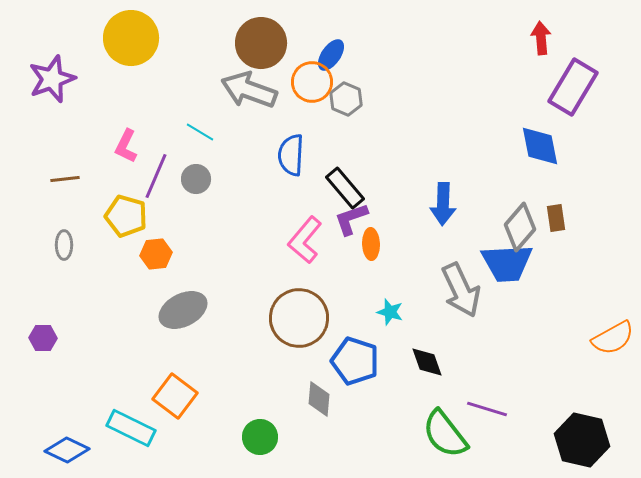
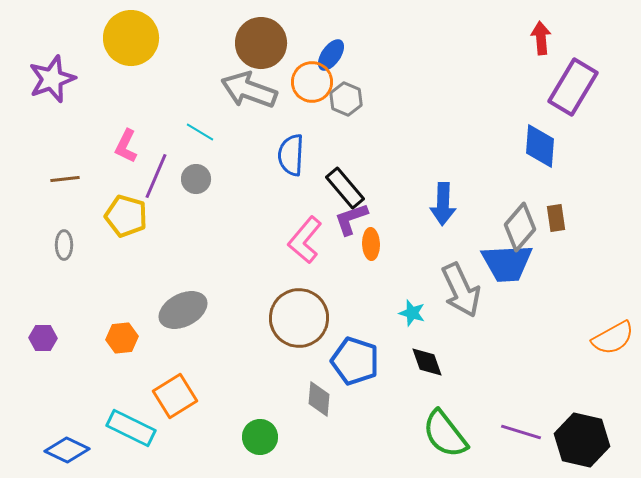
blue diamond at (540, 146): rotated 15 degrees clockwise
orange hexagon at (156, 254): moved 34 px left, 84 px down
cyan star at (390, 312): moved 22 px right, 1 px down
orange square at (175, 396): rotated 21 degrees clockwise
purple line at (487, 409): moved 34 px right, 23 px down
